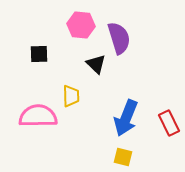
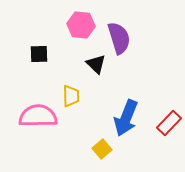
red rectangle: rotated 70 degrees clockwise
yellow square: moved 21 px left, 8 px up; rotated 36 degrees clockwise
